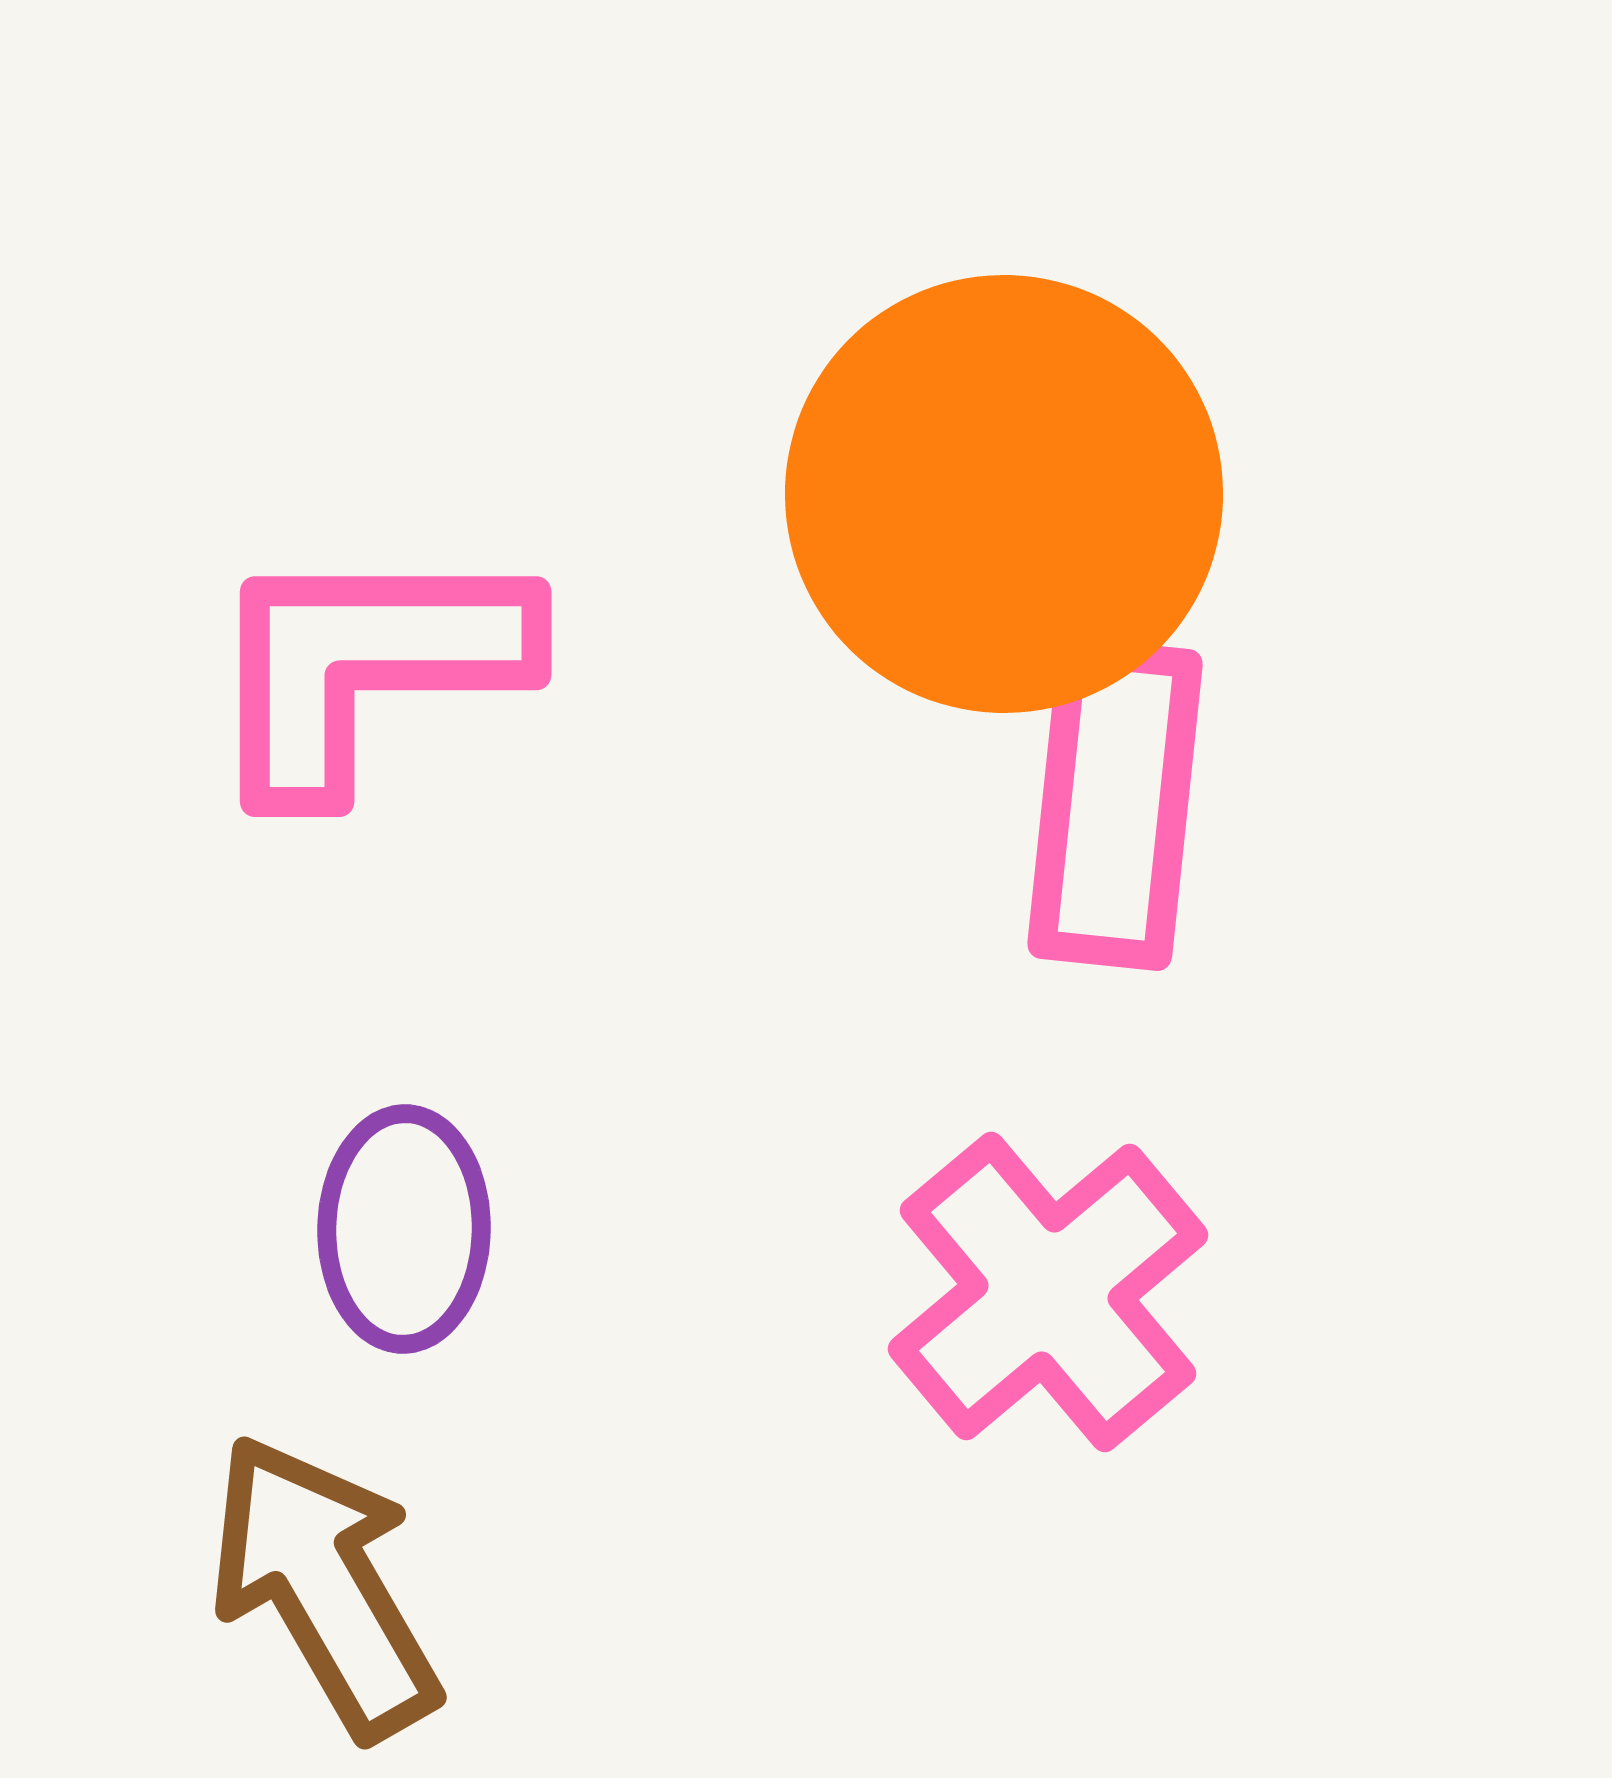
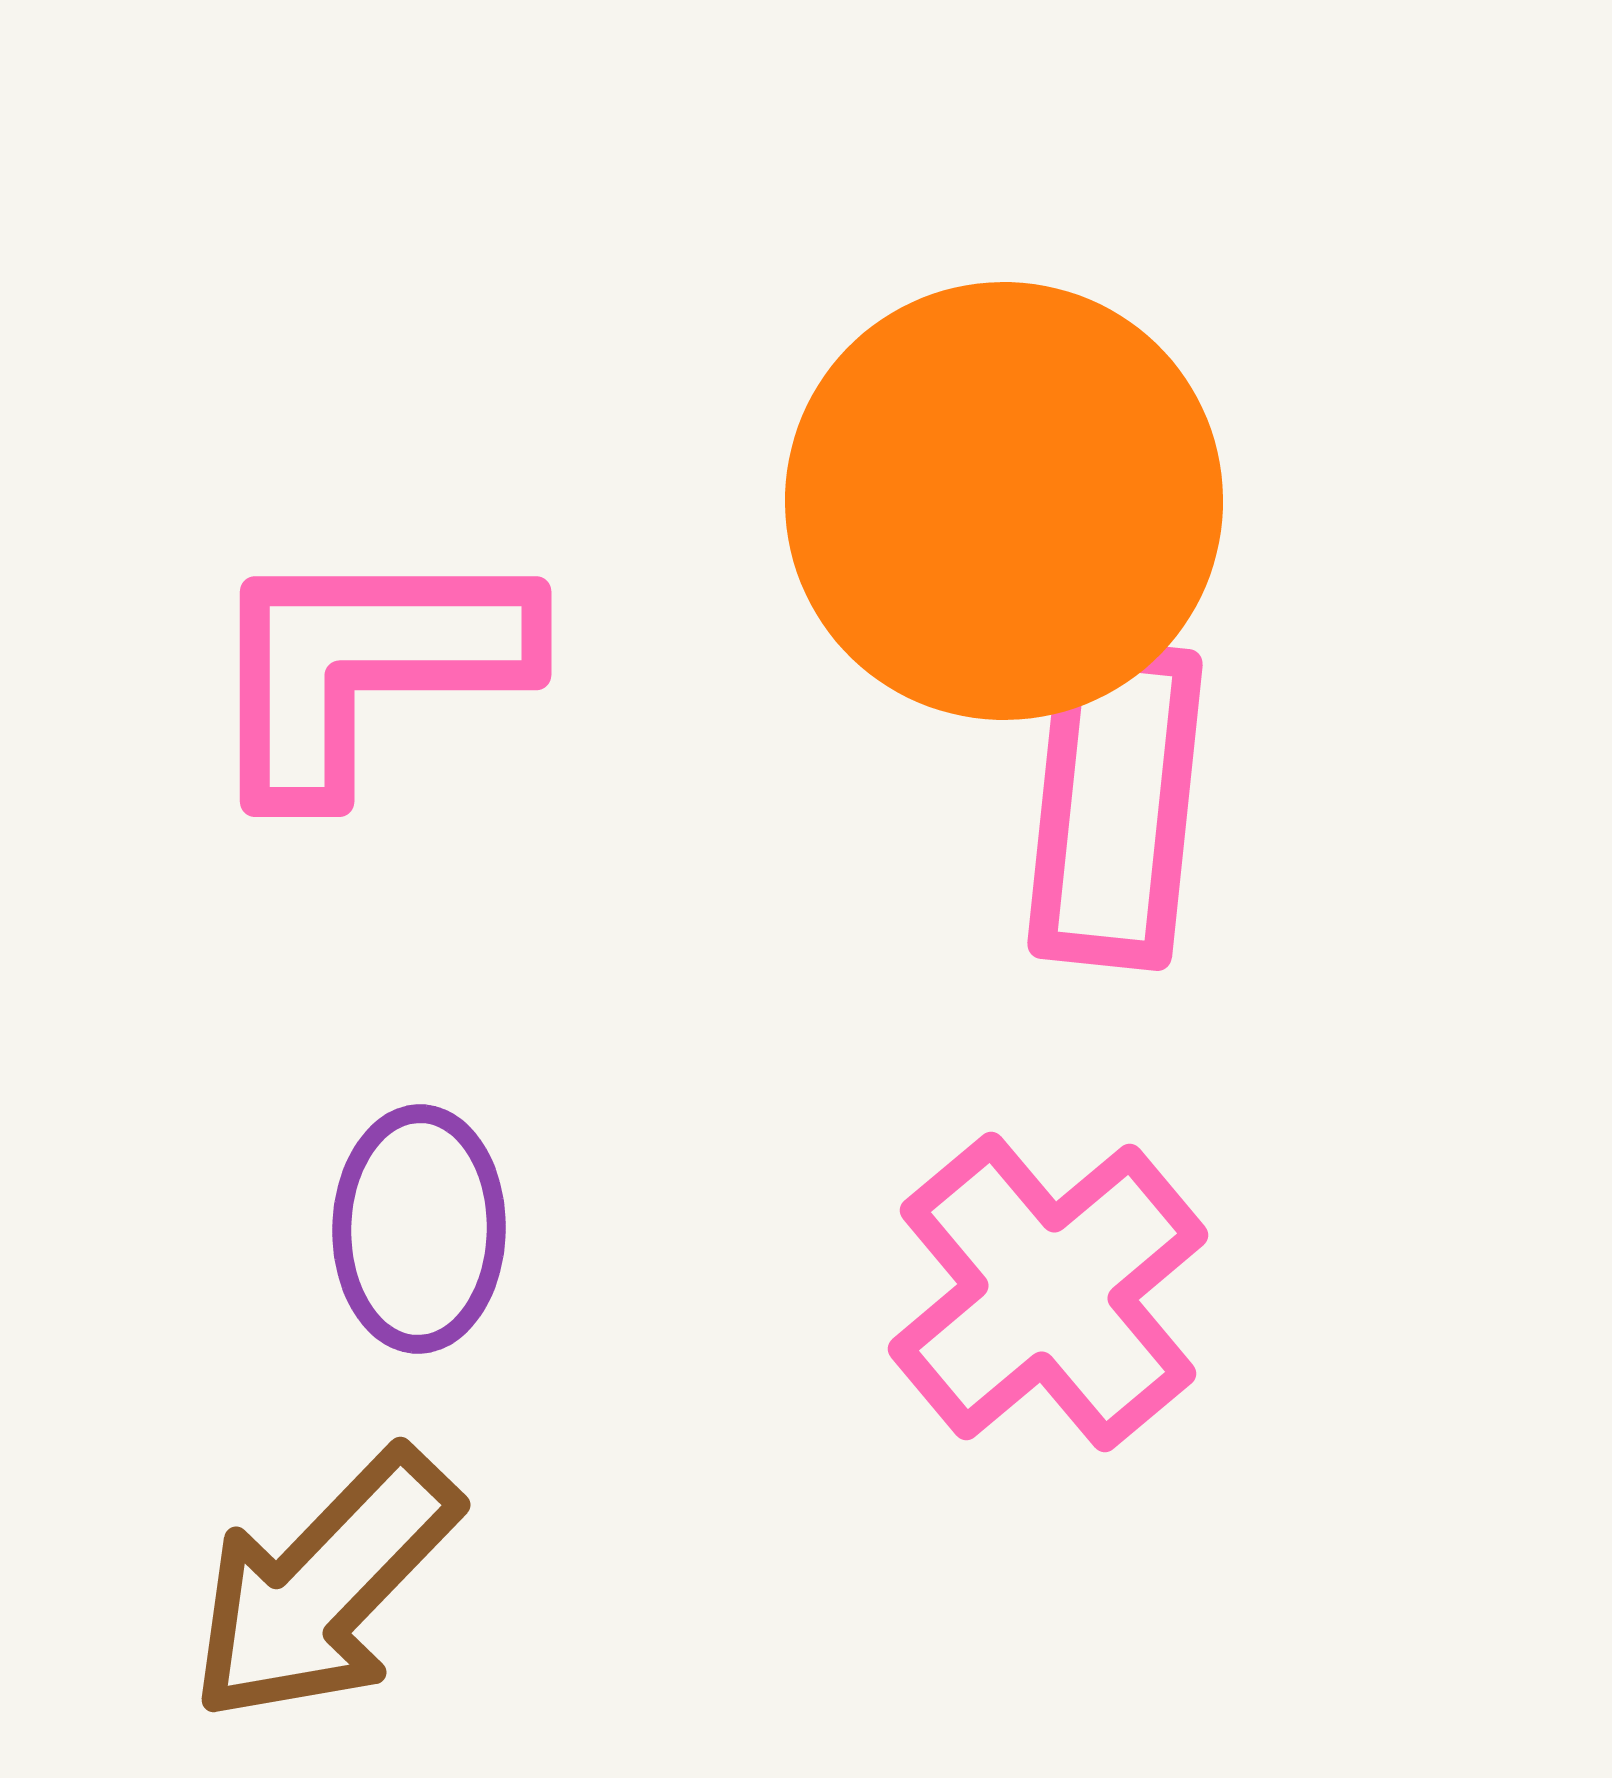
orange circle: moved 7 px down
purple ellipse: moved 15 px right
brown arrow: rotated 106 degrees counterclockwise
